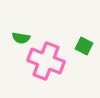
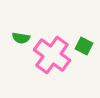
pink cross: moved 6 px right, 6 px up; rotated 15 degrees clockwise
